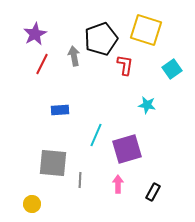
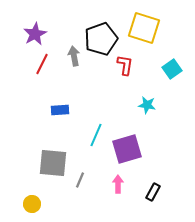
yellow square: moved 2 px left, 2 px up
gray line: rotated 21 degrees clockwise
